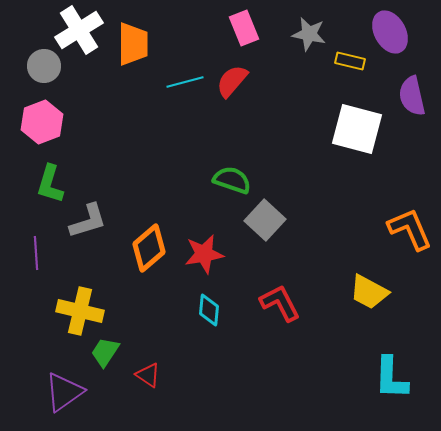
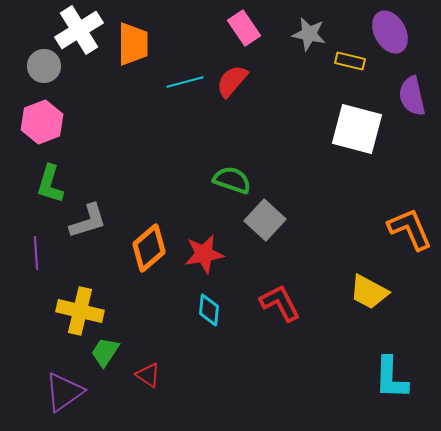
pink rectangle: rotated 12 degrees counterclockwise
